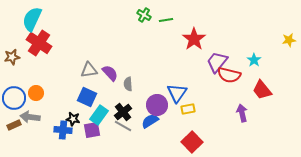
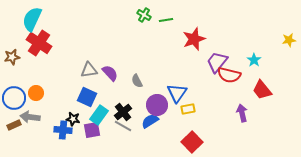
red star: rotated 15 degrees clockwise
gray semicircle: moved 9 px right, 3 px up; rotated 24 degrees counterclockwise
